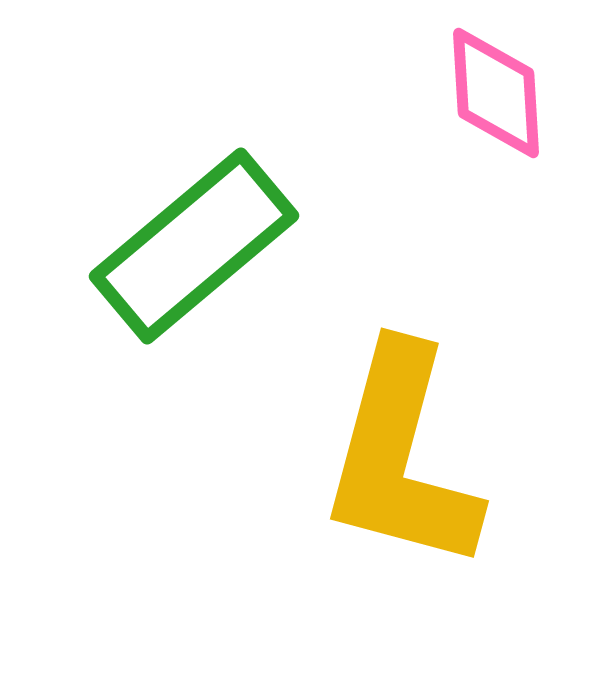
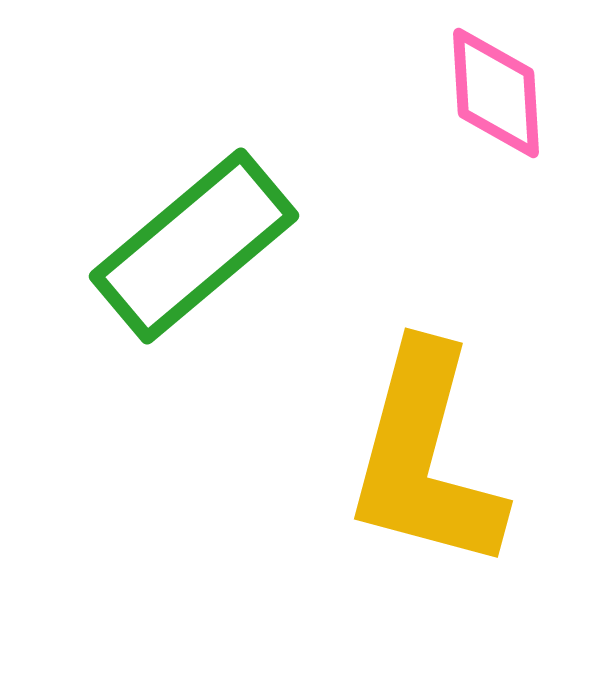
yellow L-shape: moved 24 px right
